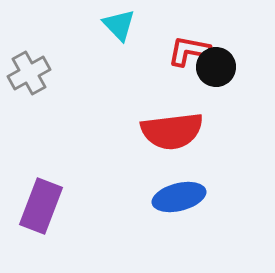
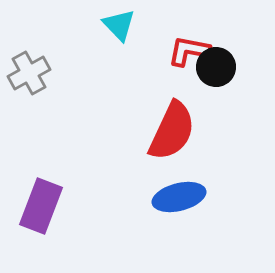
red semicircle: rotated 58 degrees counterclockwise
